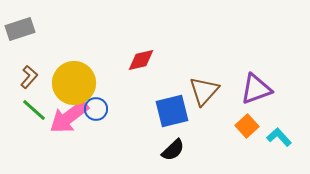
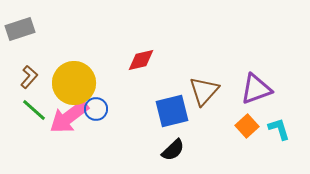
cyan L-shape: moved 8 px up; rotated 25 degrees clockwise
